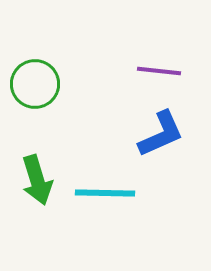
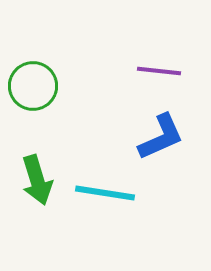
green circle: moved 2 px left, 2 px down
blue L-shape: moved 3 px down
cyan line: rotated 8 degrees clockwise
